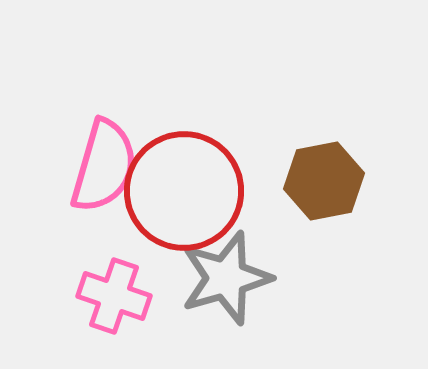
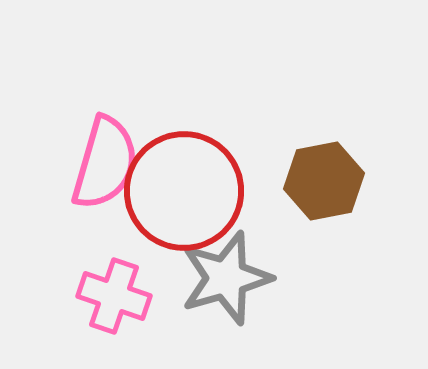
pink semicircle: moved 1 px right, 3 px up
